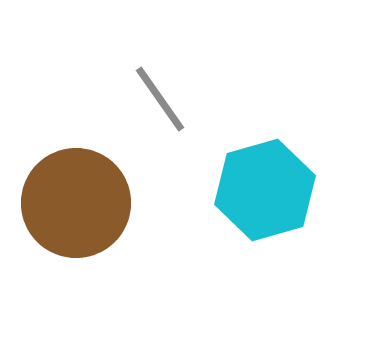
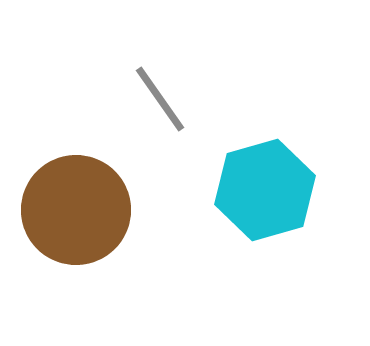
brown circle: moved 7 px down
